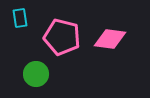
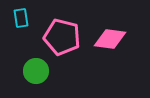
cyan rectangle: moved 1 px right
green circle: moved 3 px up
